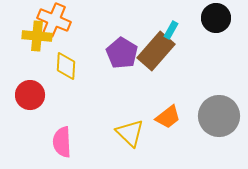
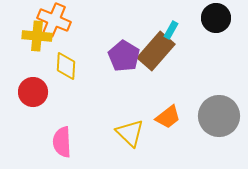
purple pentagon: moved 2 px right, 3 px down
red circle: moved 3 px right, 3 px up
